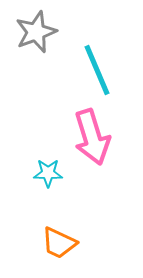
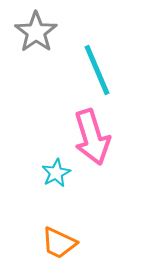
gray star: rotated 15 degrees counterclockwise
cyan star: moved 8 px right; rotated 28 degrees counterclockwise
